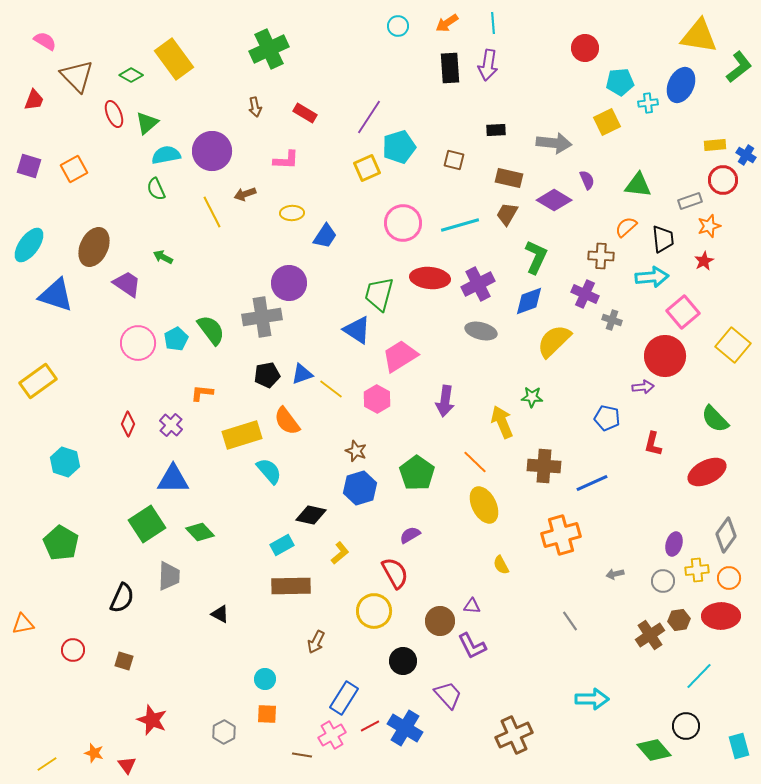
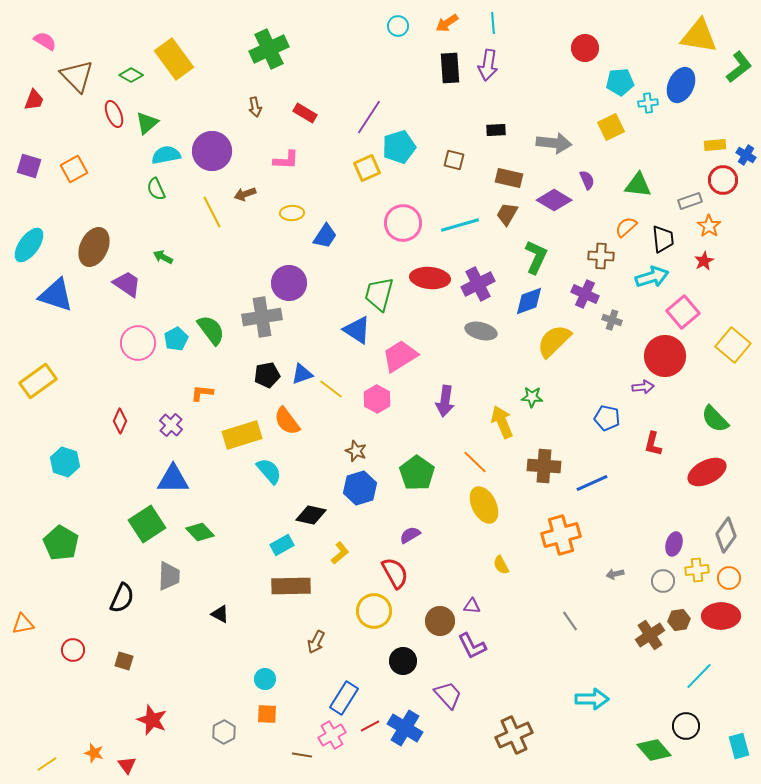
yellow square at (607, 122): moved 4 px right, 5 px down
orange star at (709, 226): rotated 20 degrees counterclockwise
cyan arrow at (652, 277): rotated 12 degrees counterclockwise
red diamond at (128, 424): moved 8 px left, 3 px up
